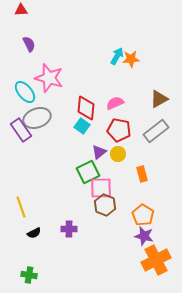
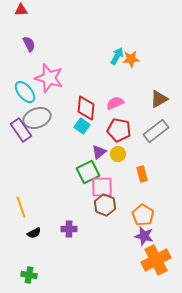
pink square: moved 1 px right, 1 px up
